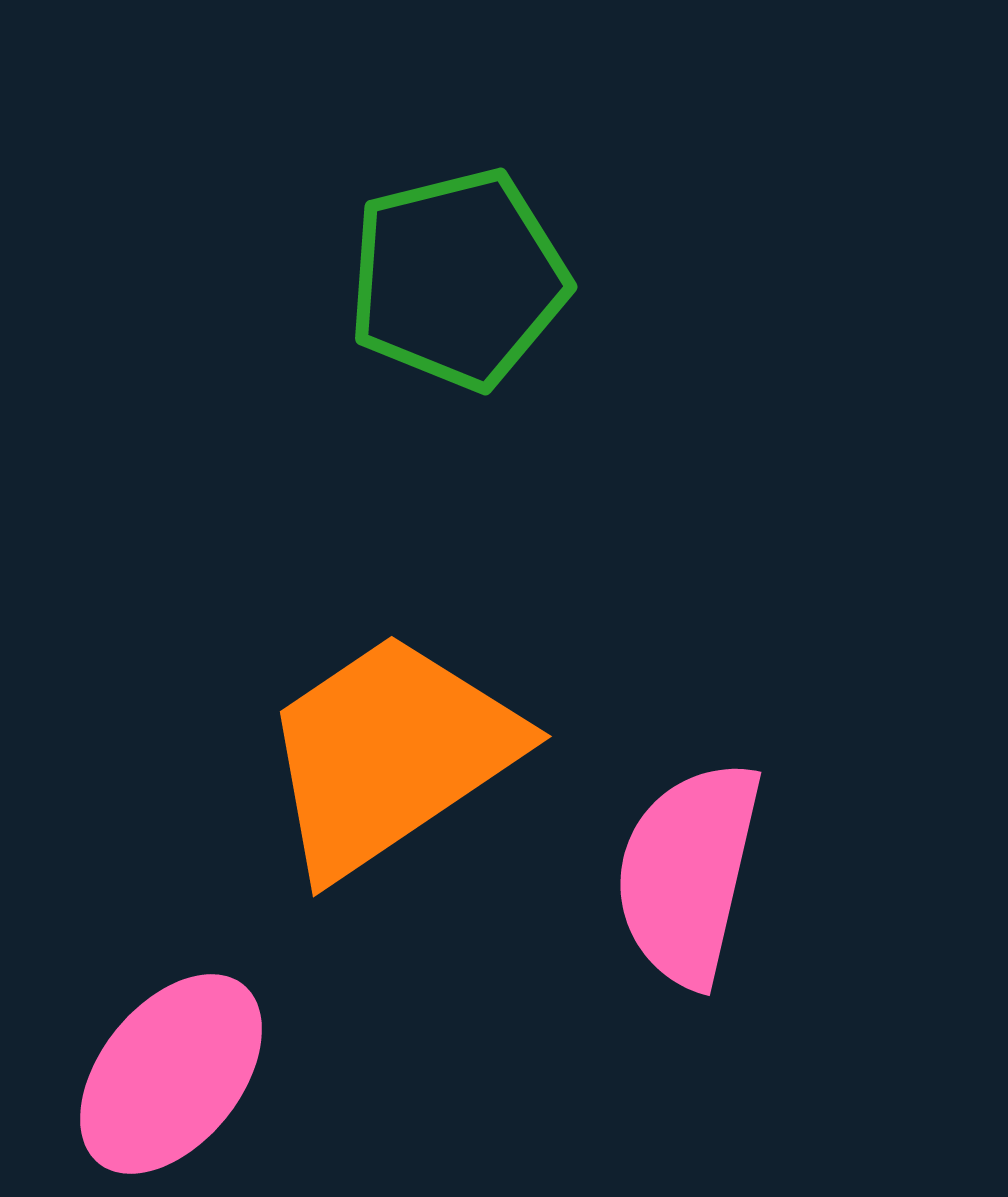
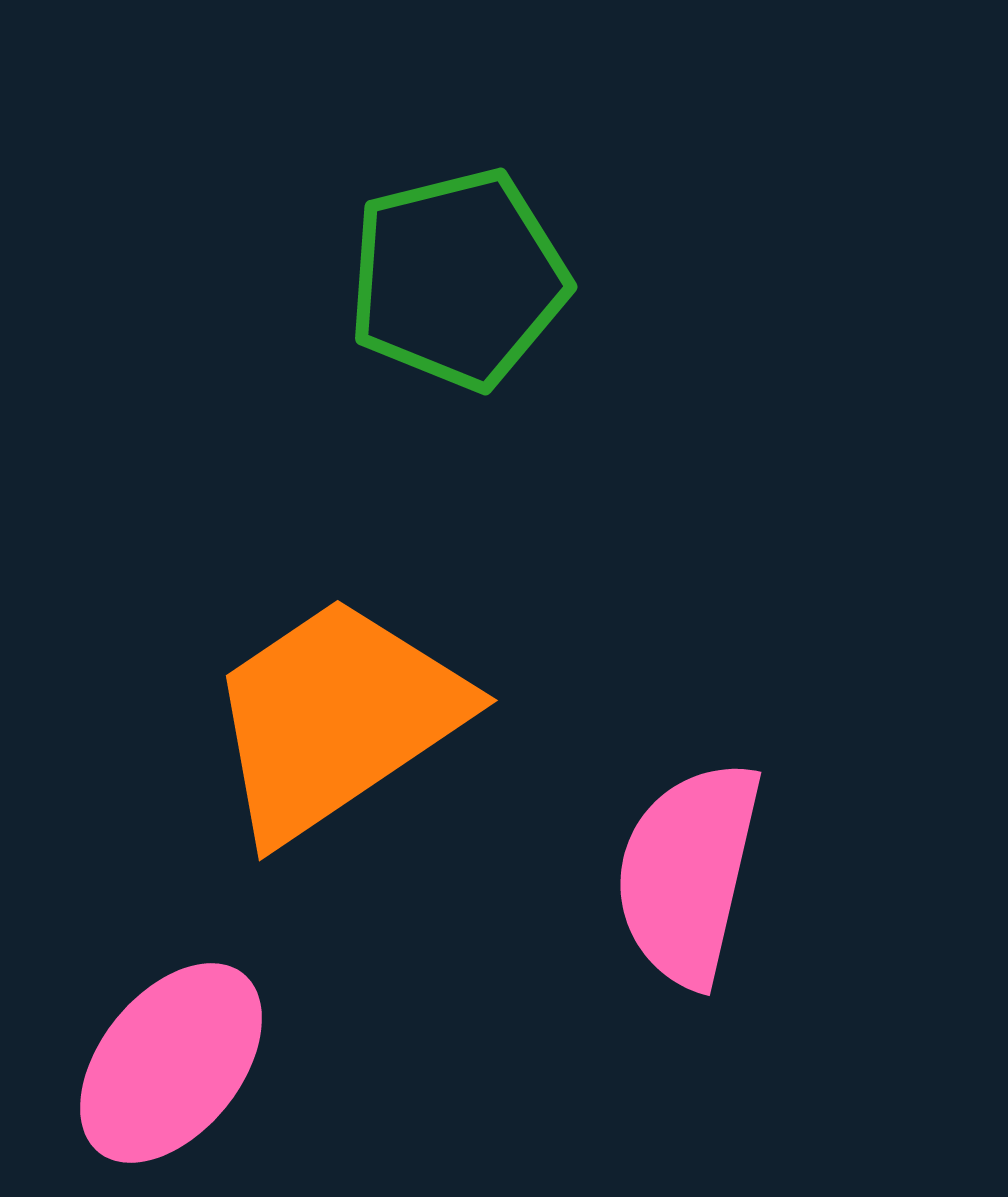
orange trapezoid: moved 54 px left, 36 px up
pink ellipse: moved 11 px up
